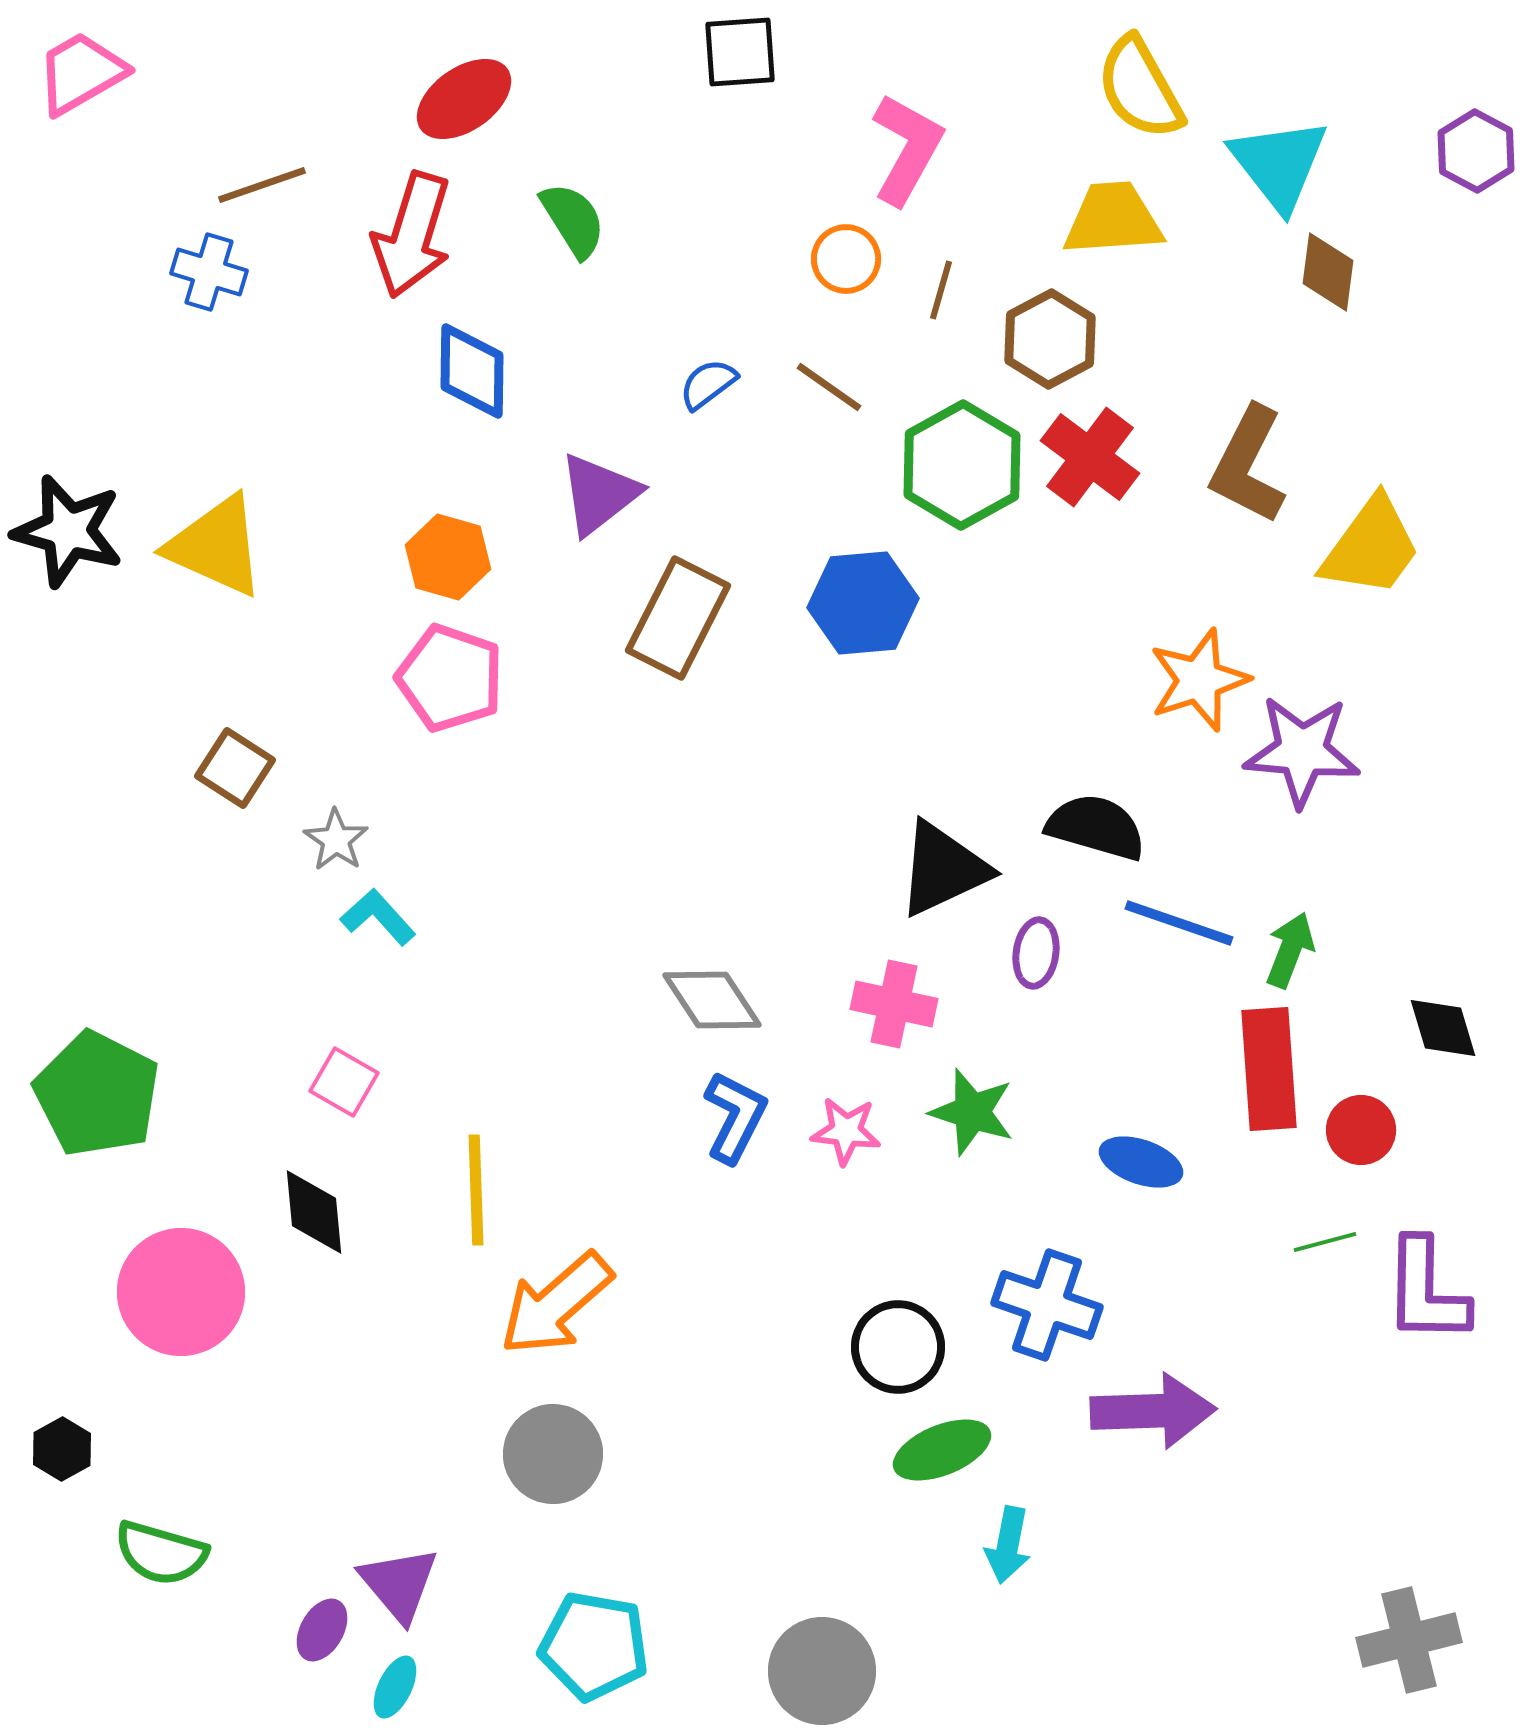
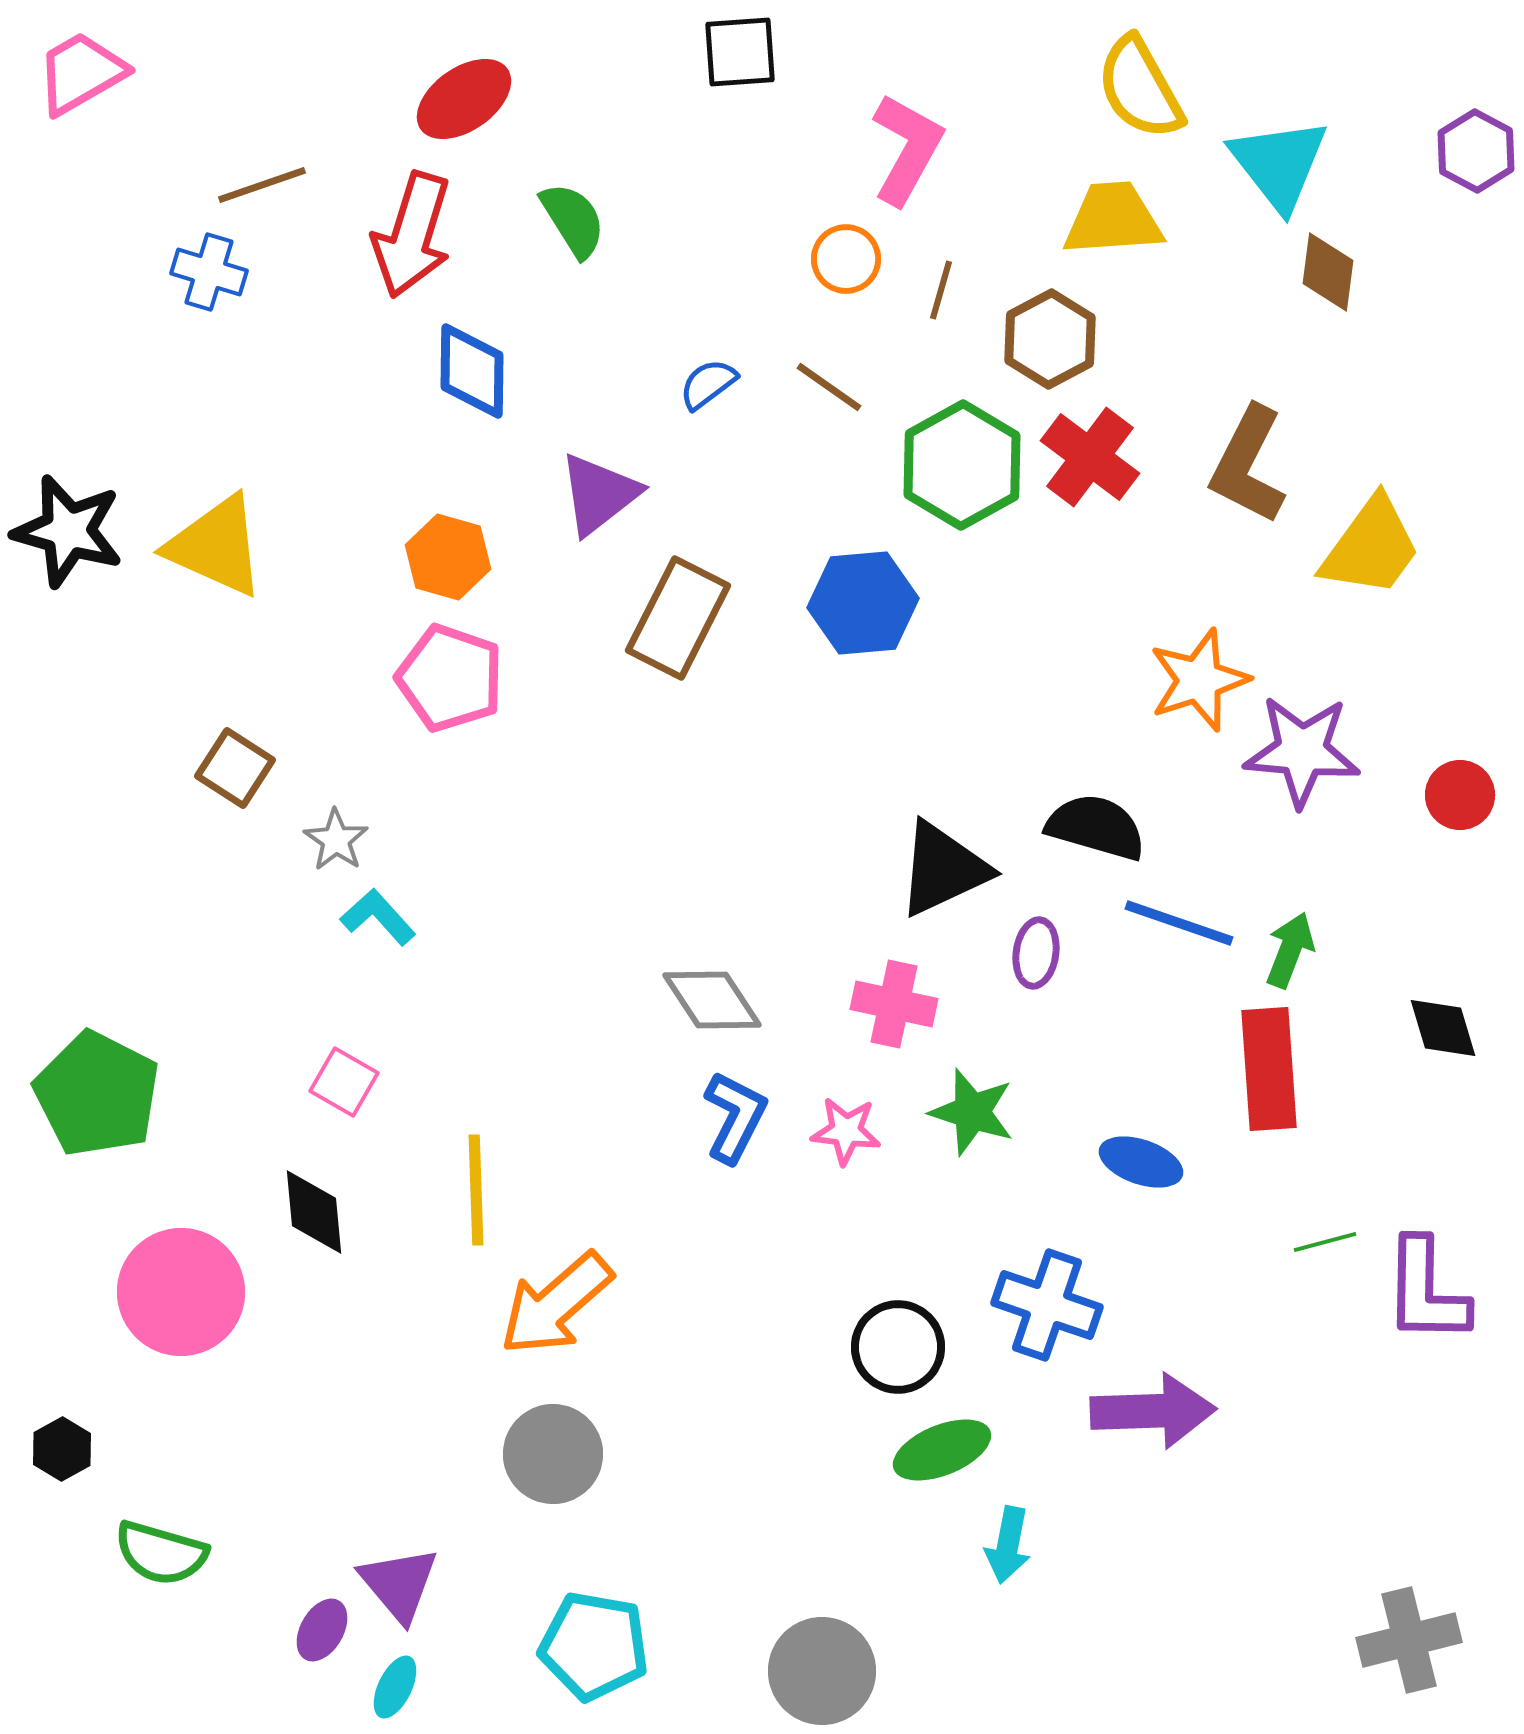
red circle at (1361, 1130): moved 99 px right, 335 px up
